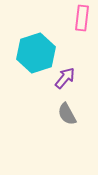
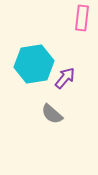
cyan hexagon: moved 2 px left, 11 px down; rotated 9 degrees clockwise
gray semicircle: moved 15 px left; rotated 20 degrees counterclockwise
